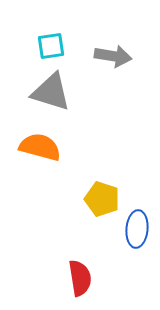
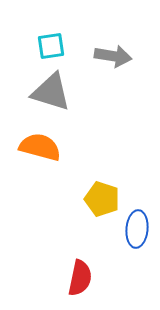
red semicircle: rotated 21 degrees clockwise
